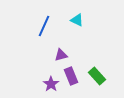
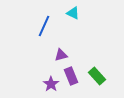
cyan triangle: moved 4 px left, 7 px up
